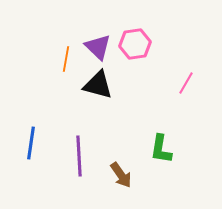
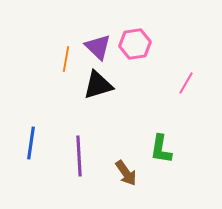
black triangle: rotated 32 degrees counterclockwise
brown arrow: moved 5 px right, 2 px up
